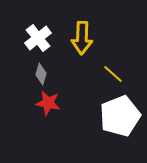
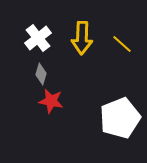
yellow line: moved 9 px right, 30 px up
red star: moved 3 px right, 2 px up
white pentagon: moved 2 px down
